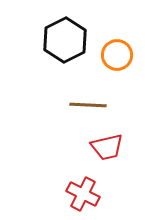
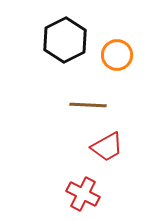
red trapezoid: rotated 16 degrees counterclockwise
